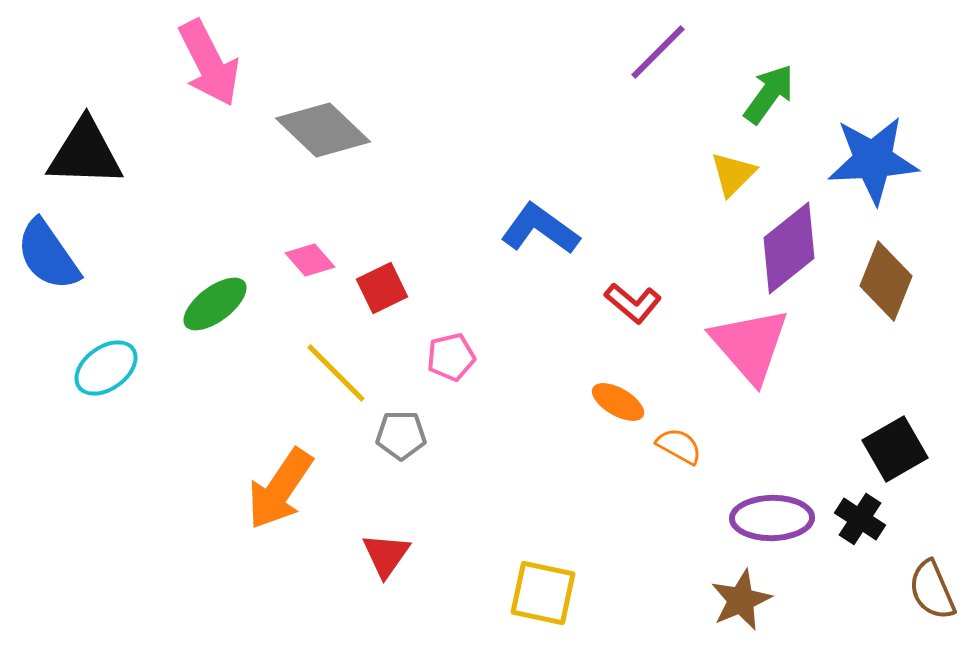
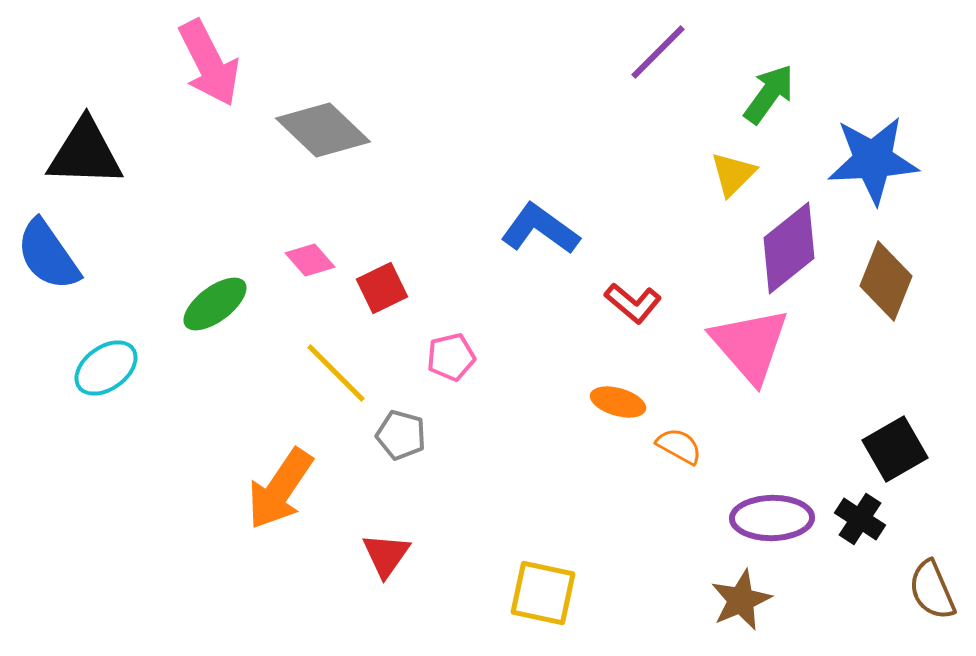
orange ellipse: rotated 14 degrees counterclockwise
gray pentagon: rotated 15 degrees clockwise
